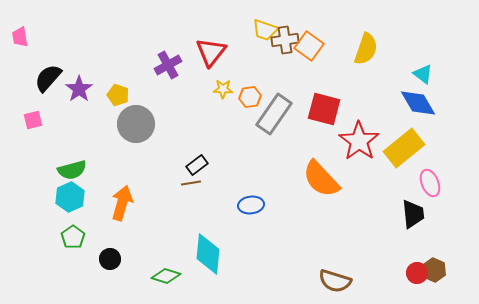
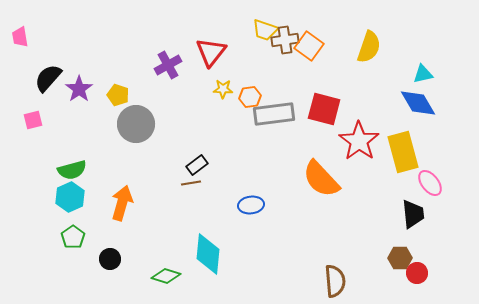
yellow semicircle: moved 3 px right, 2 px up
cyan triangle: rotated 50 degrees counterclockwise
gray rectangle: rotated 48 degrees clockwise
yellow rectangle: moved 1 px left, 4 px down; rotated 66 degrees counterclockwise
pink ellipse: rotated 16 degrees counterclockwise
brown hexagon: moved 34 px left, 12 px up; rotated 25 degrees counterclockwise
brown semicircle: rotated 112 degrees counterclockwise
